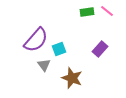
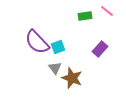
green rectangle: moved 2 px left, 4 px down
purple semicircle: moved 1 px right, 2 px down; rotated 96 degrees clockwise
cyan square: moved 1 px left, 2 px up
gray triangle: moved 11 px right, 3 px down
